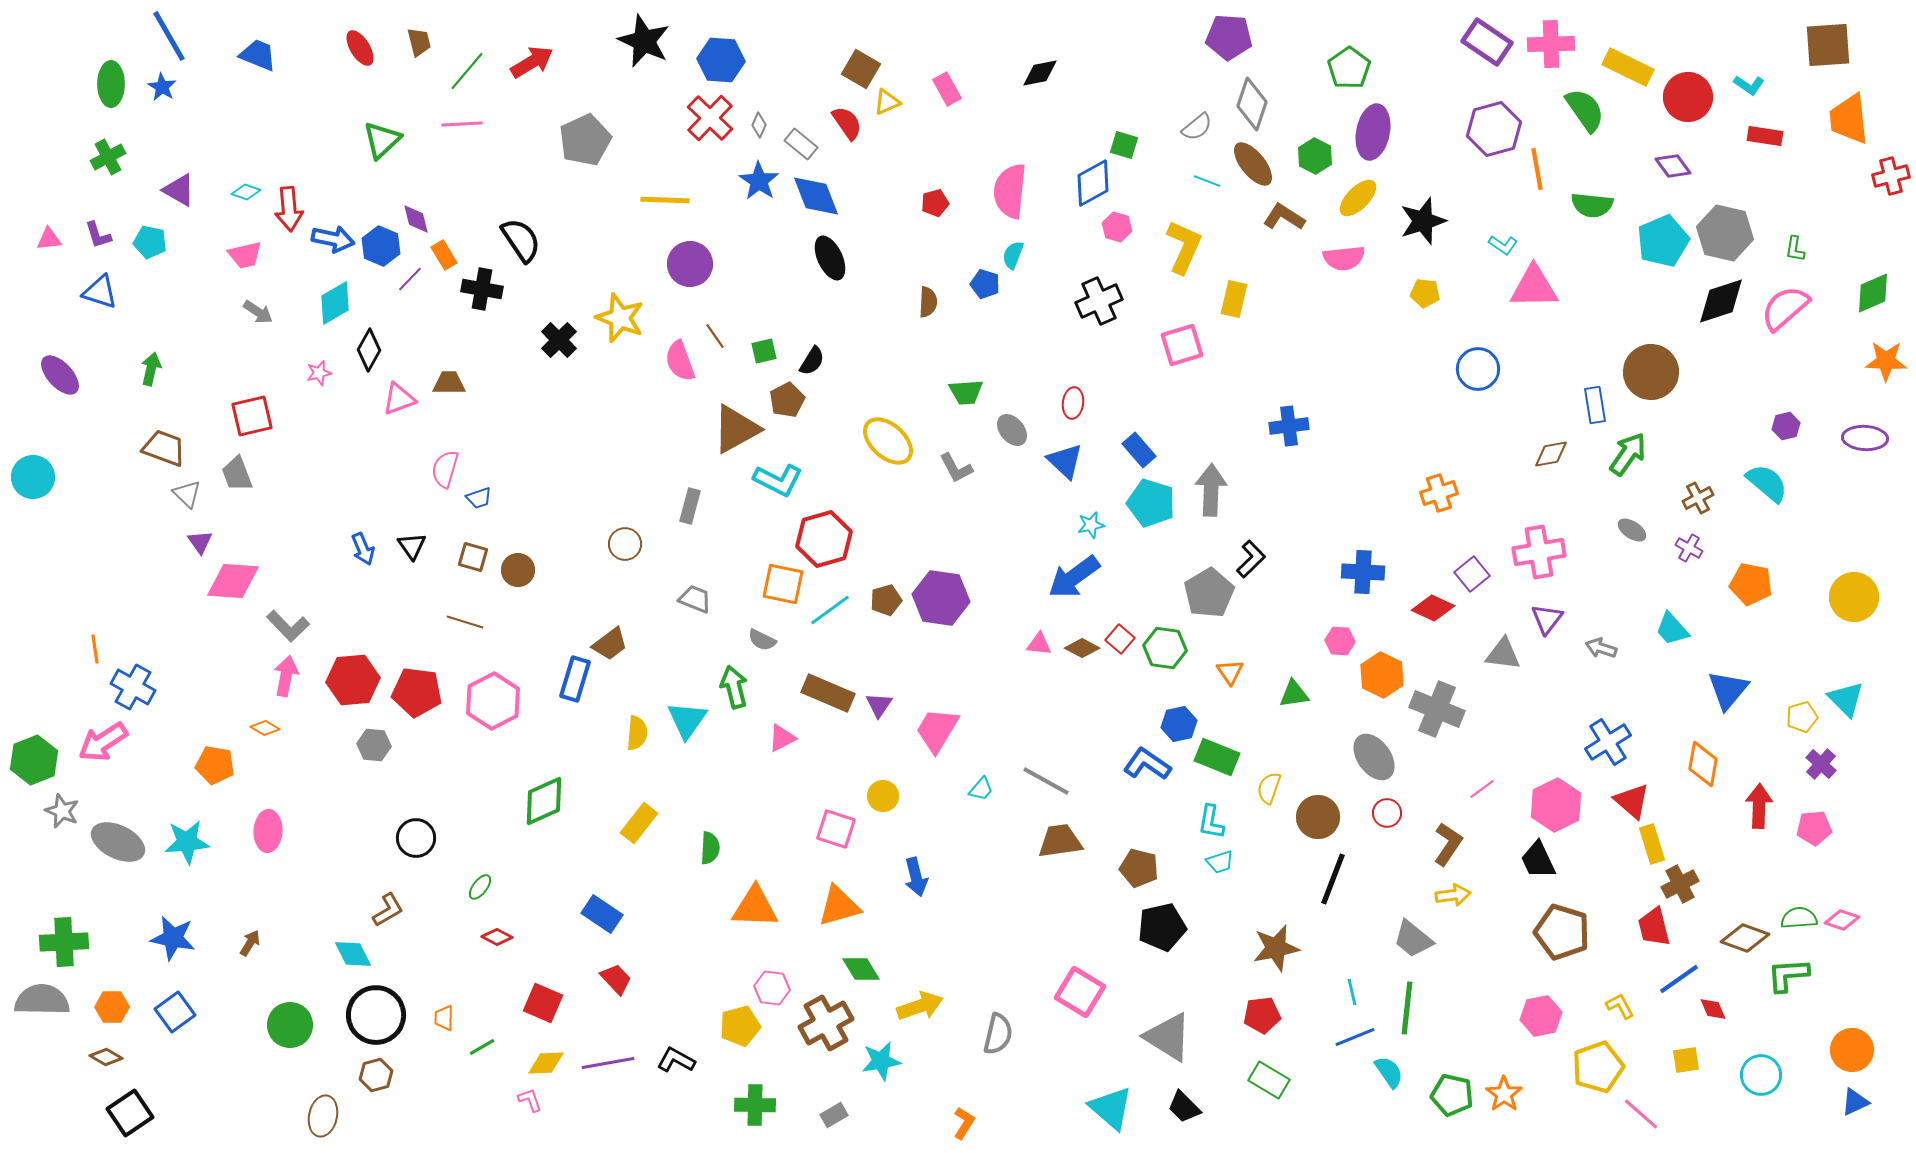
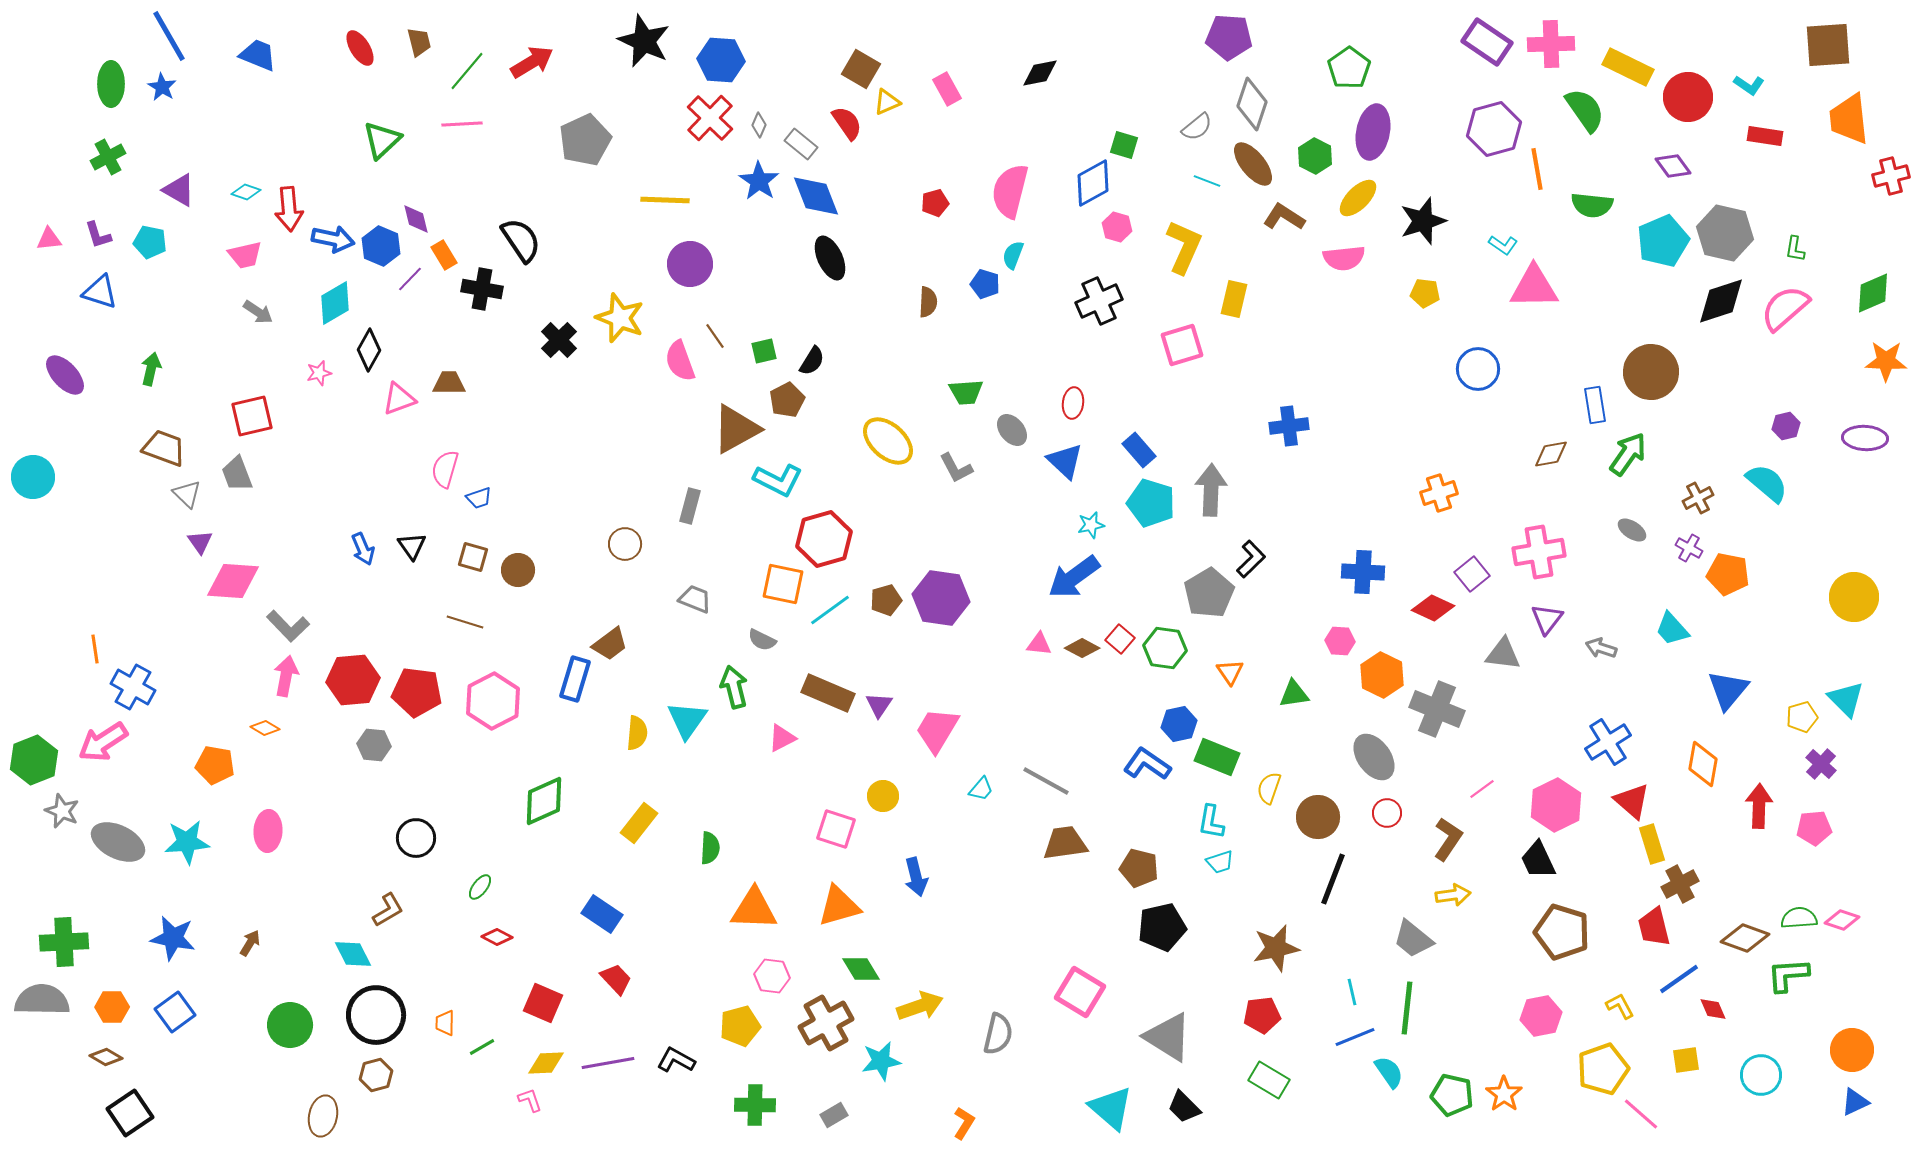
pink semicircle at (1010, 191): rotated 8 degrees clockwise
purple ellipse at (60, 375): moved 5 px right
orange pentagon at (1751, 584): moved 23 px left, 10 px up
brown trapezoid at (1060, 841): moved 5 px right, 2 px down
brown L-shape at (1448, 844): moved 5 px up
orange triangle at (755, 907): moved 1 px left, 2 px down
pink hexagon at (772, 988): moved 12 px up
orange trapezoid at (444, 1018): moved 1 px right, 5 px down
yellow pentagon at (1598, 1067): moved 5 px right, 2 px down
